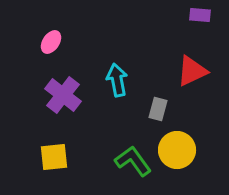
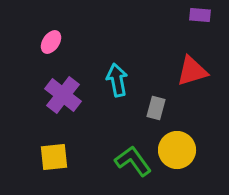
red triangle: rotated 8 degrees clockwise
gray rectangle: moved 2 px left, 1 px up
